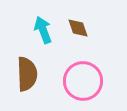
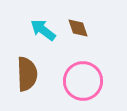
cyan arrow: rotated 32 degrees counterclockwise
